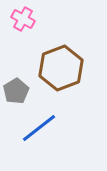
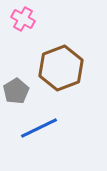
blue line: rotated 12 degrees clockwise
